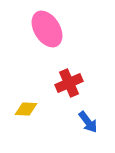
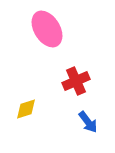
red cross: moved 7 px right, 2 px up
yellow diamond: rotated 20 degrees counterclockwise
